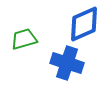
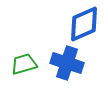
green trapezoid: moved 25 px down
